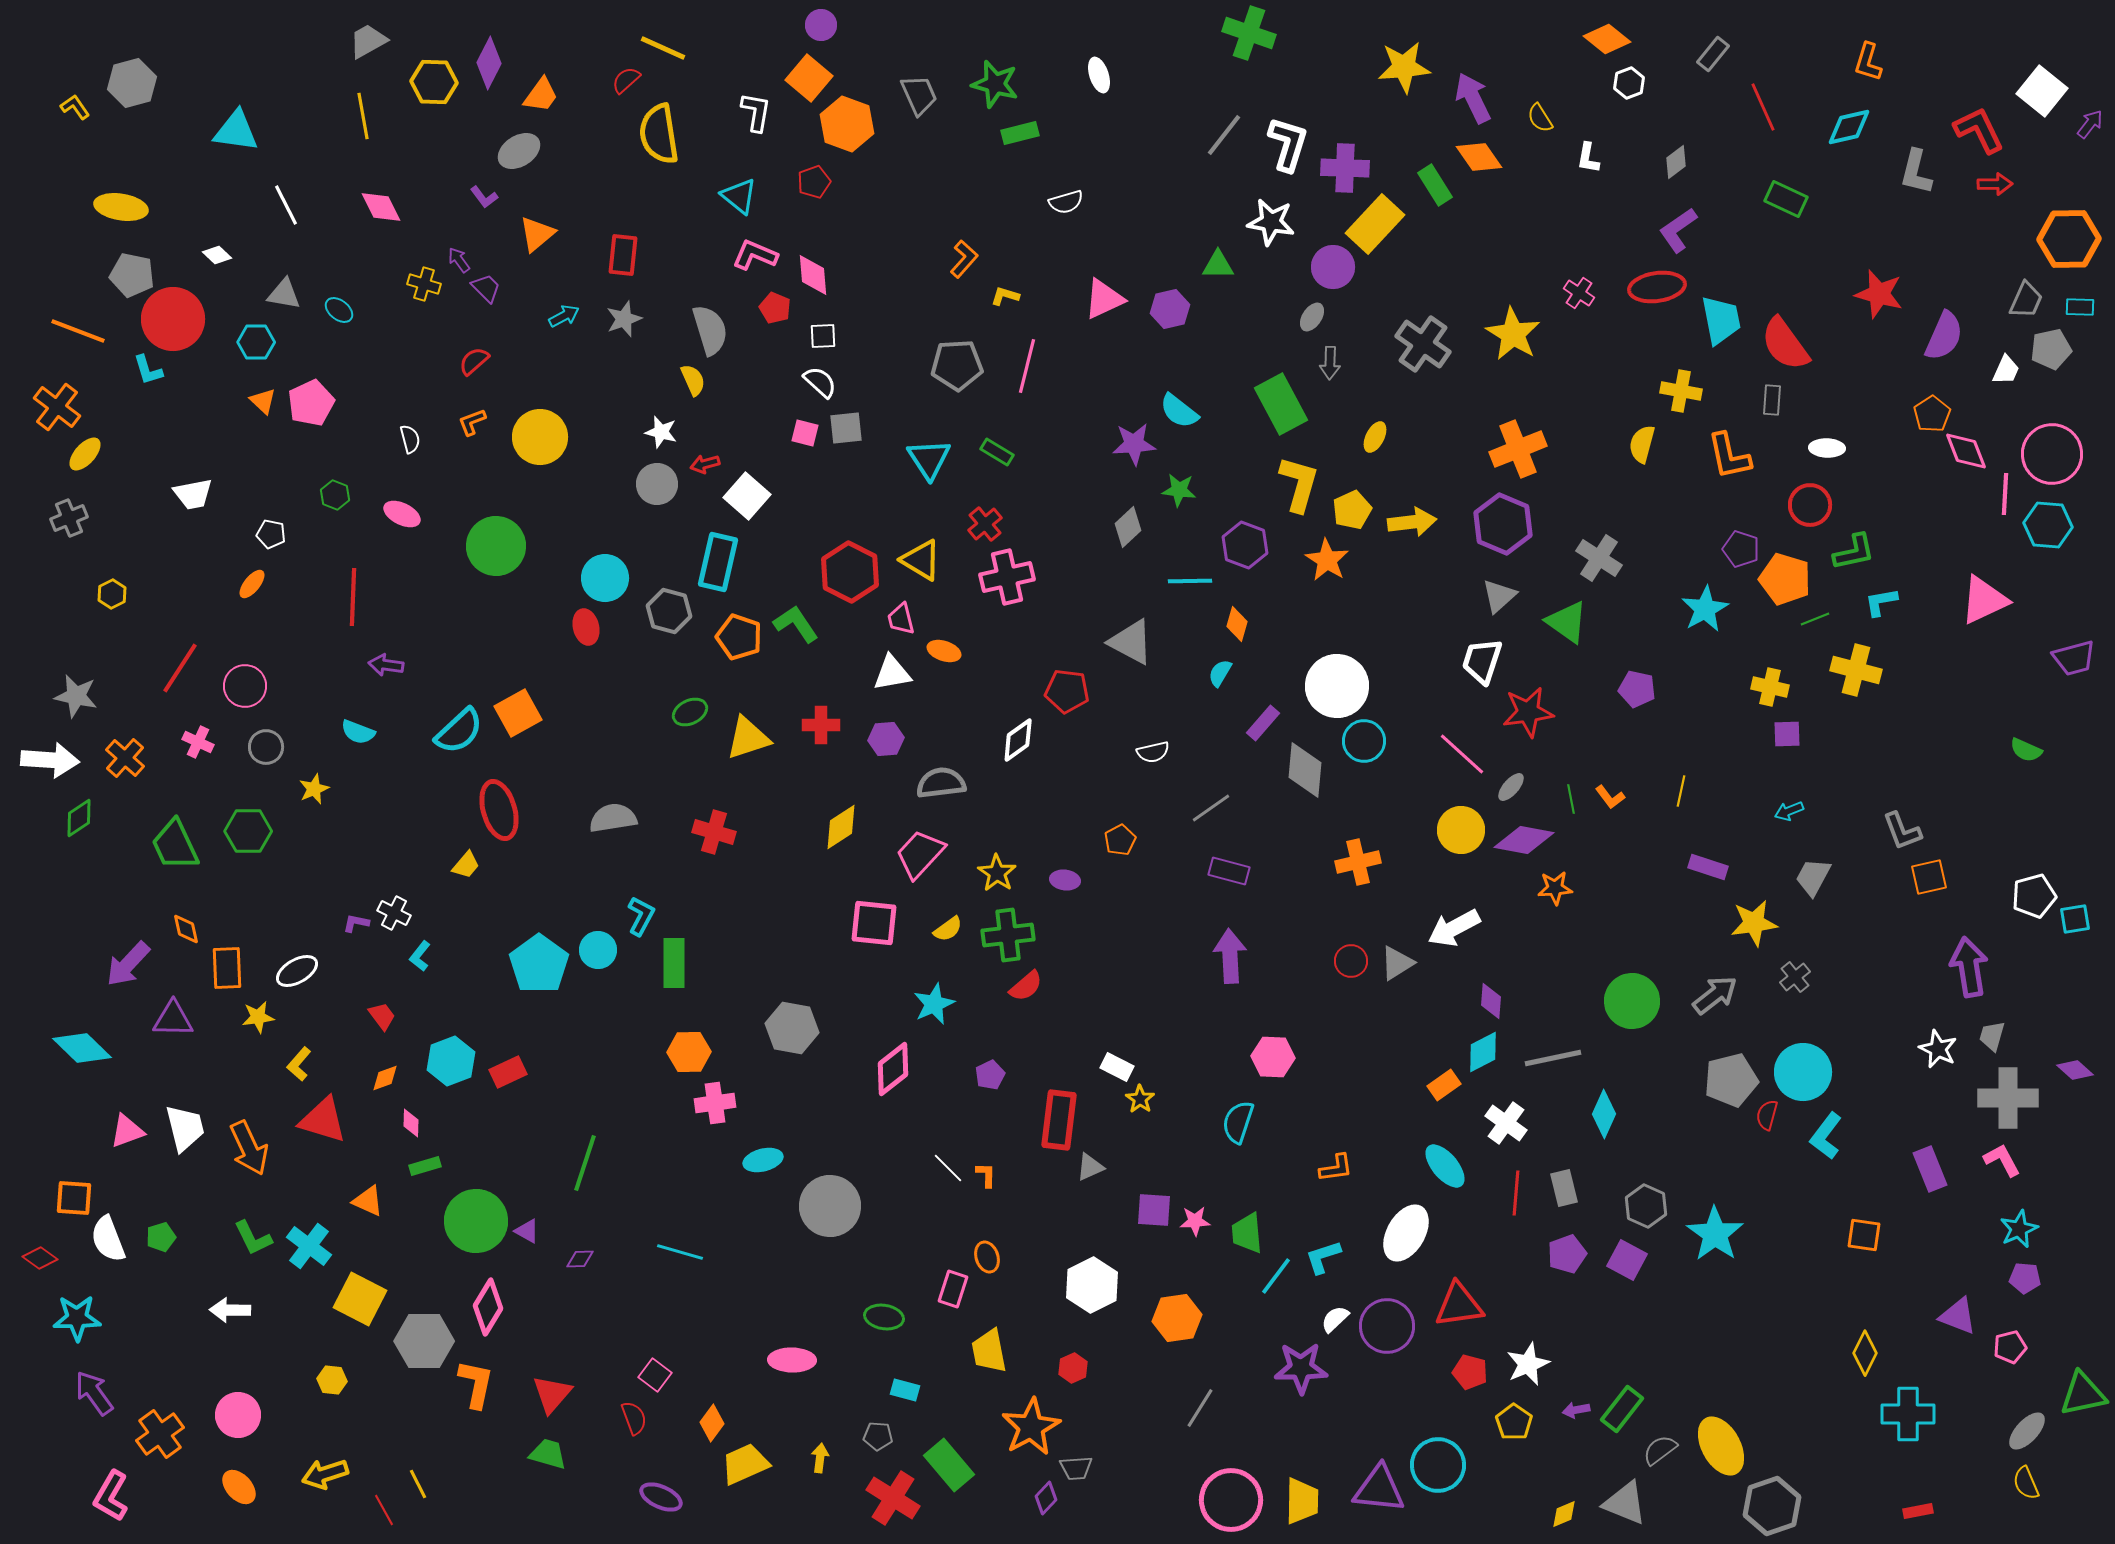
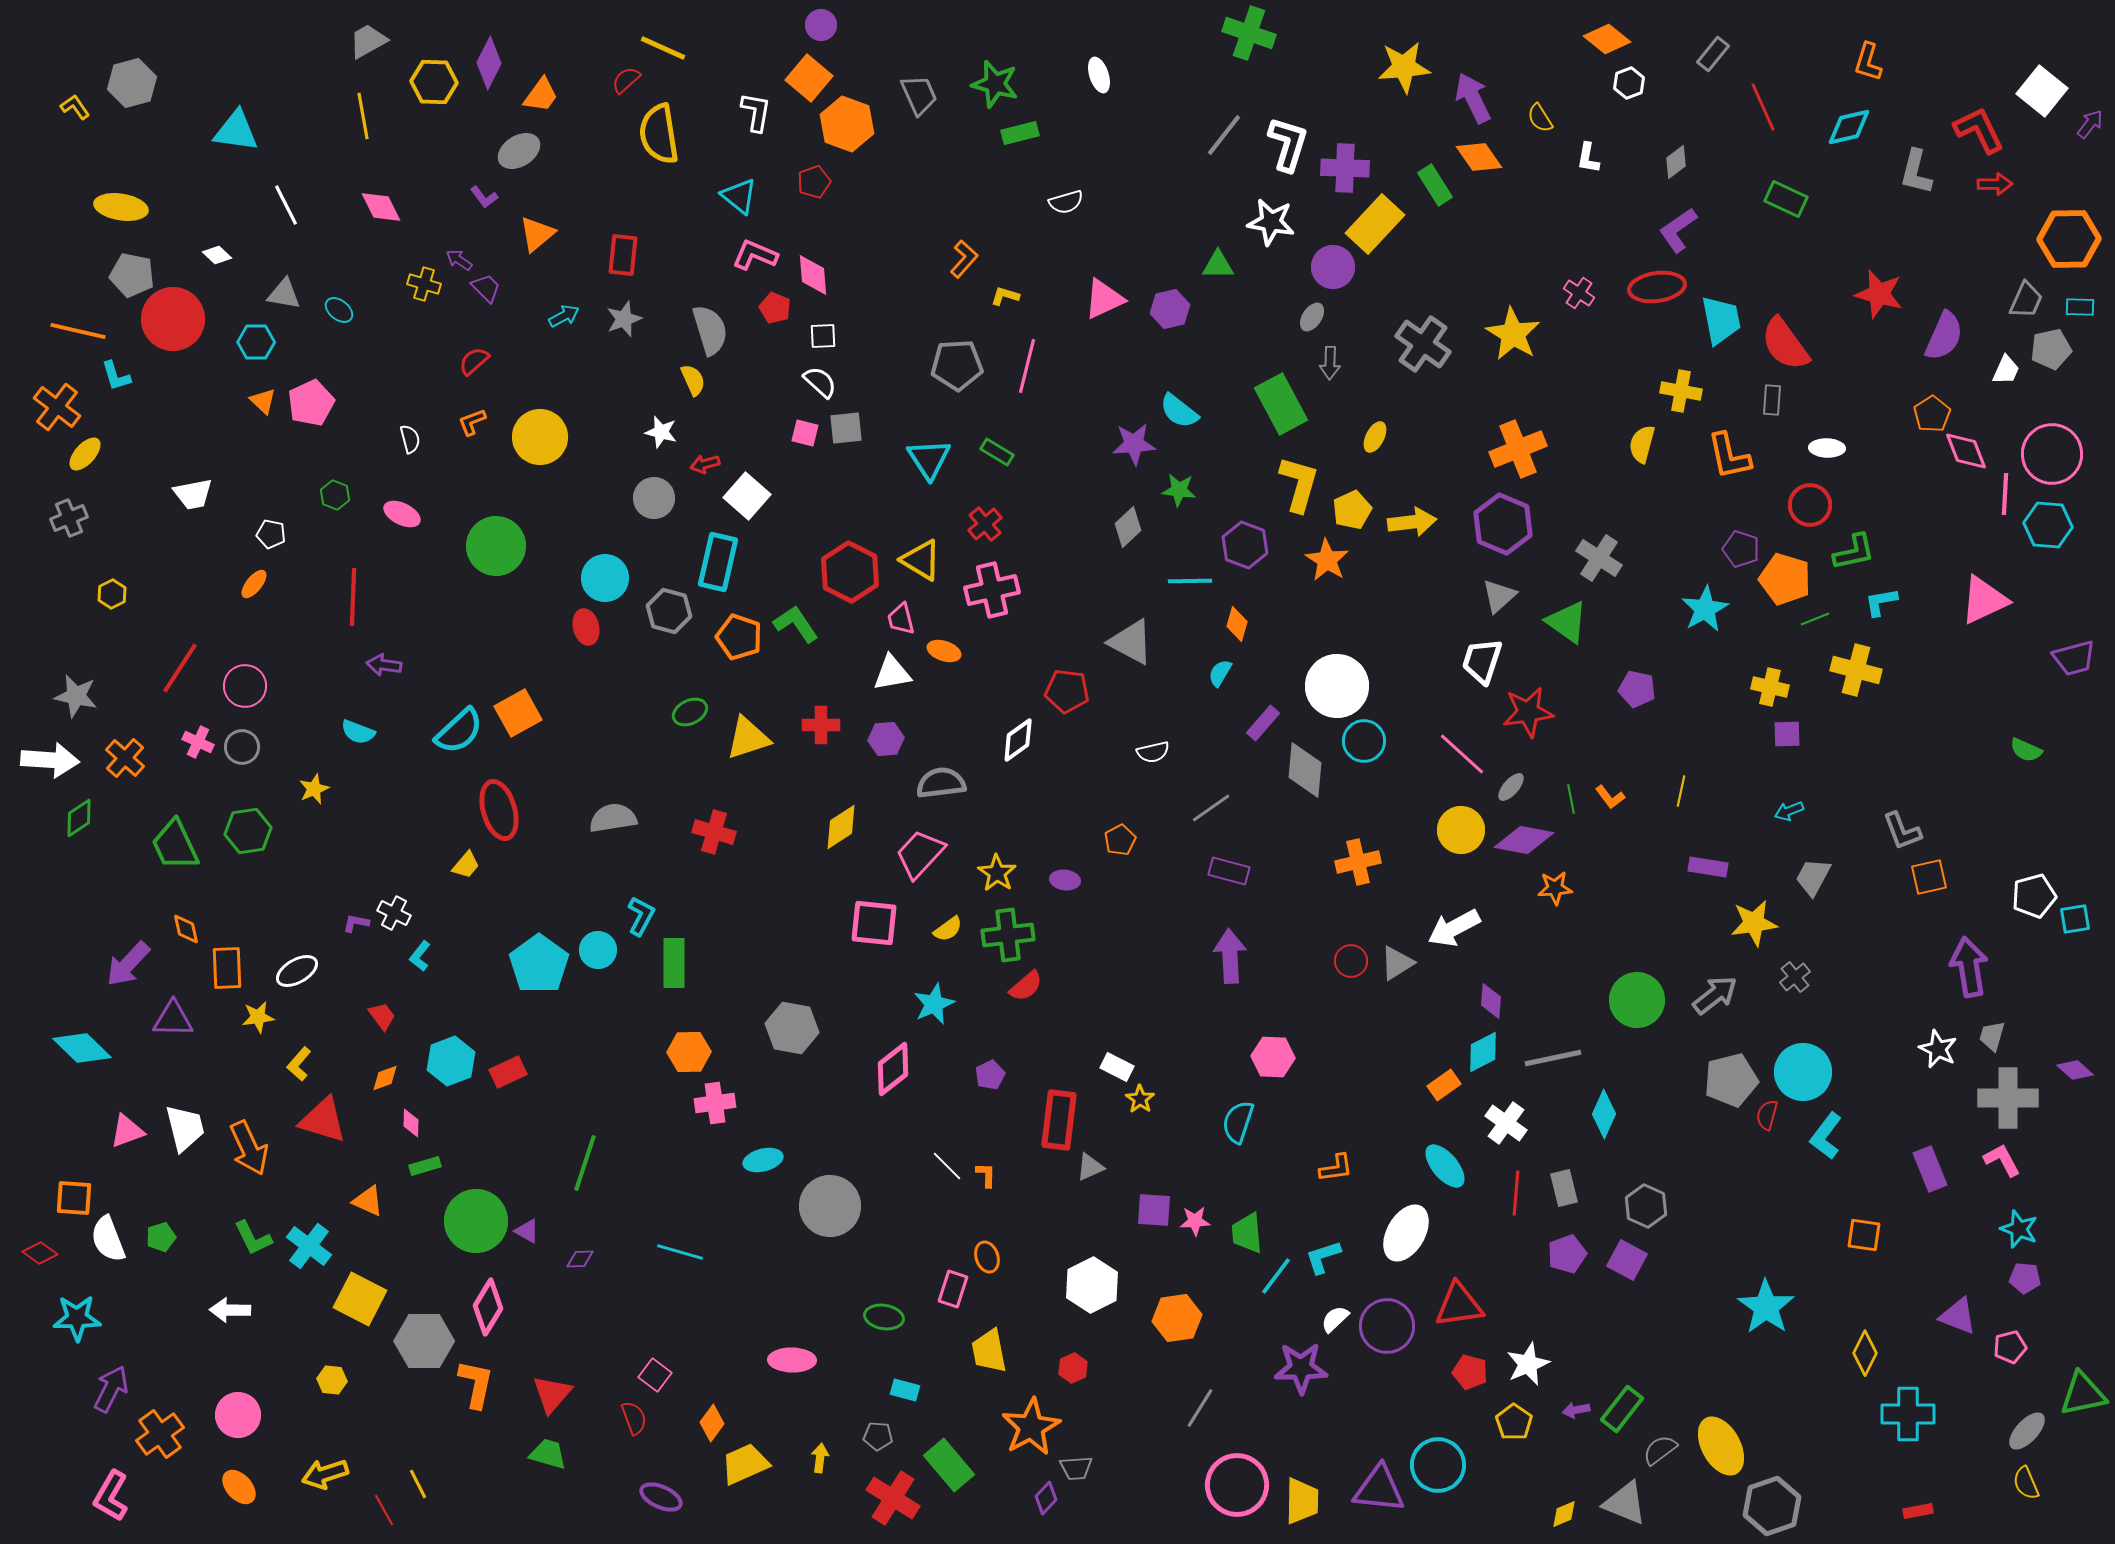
purple arrow at (459, 260): rotated 20 degrees counterclockwise
orange line at (78, 331): rotated 8 degrees counterclockwise
cyan L-shape at (148, 370): moved 32 px left, 6 px down
gray circle at (657, 484): moved 3 px left, 14 px down
pink cross at (1007, 577): moved 15 px left, 13 px down
orange ellipse at (252, 584): moved 2 px right
purple arrow at (386, 665): moved 2 px left
gray circle at (266, 747): moved 24 px left
green hexagon at (248, 831): rotated 9 degrees counterclockwise
purple rectangle at (1708, 867): rotated 9 degrees counterclockwise
green circle at (1632, 1001): moved 5 px right, 1 px up
white line at (948, 1168): moved 1 px left, 2 px up
cyan star at (2019, 1229): rotated 27 degrees counterclockwise
cyan star at (1715, 1234): moved 51 px right, 73 px down
red diamond at (40, 1258): moved 5 px up
purple arrow at (94, 1393): moved 17 px right, 4 px up; rotated 63 degrees clockwise
pink circle at (1231, 1500): moved 6 px right, 15 px up
